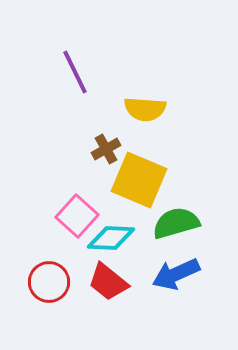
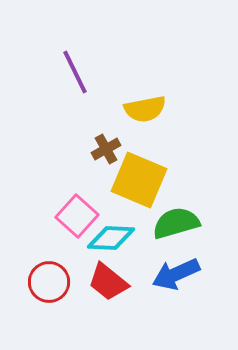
yellow semicircle: rotated 15 degrees counterclockwise
